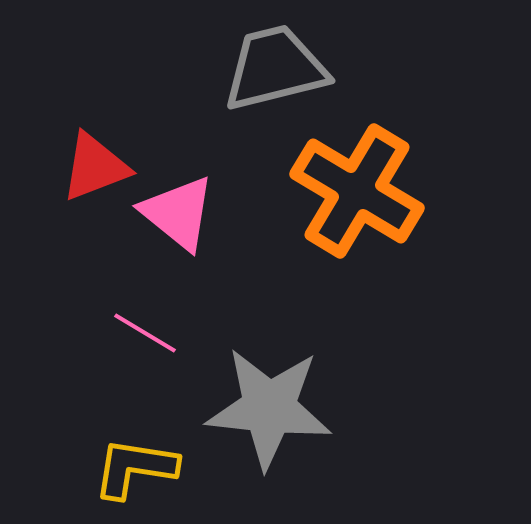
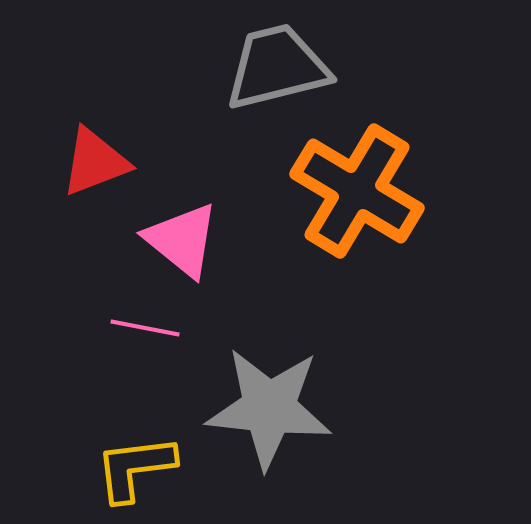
gray trapezoid: moved 2 px right, 1 px up
red triangle: moved 5 px up
pink triangle: moved 4 px right, 27 px down
pink line: moved 5 px up; rotated 20 degrees counterclockwise
yellow L-shape: rotated 16 degrees counterclockwise
